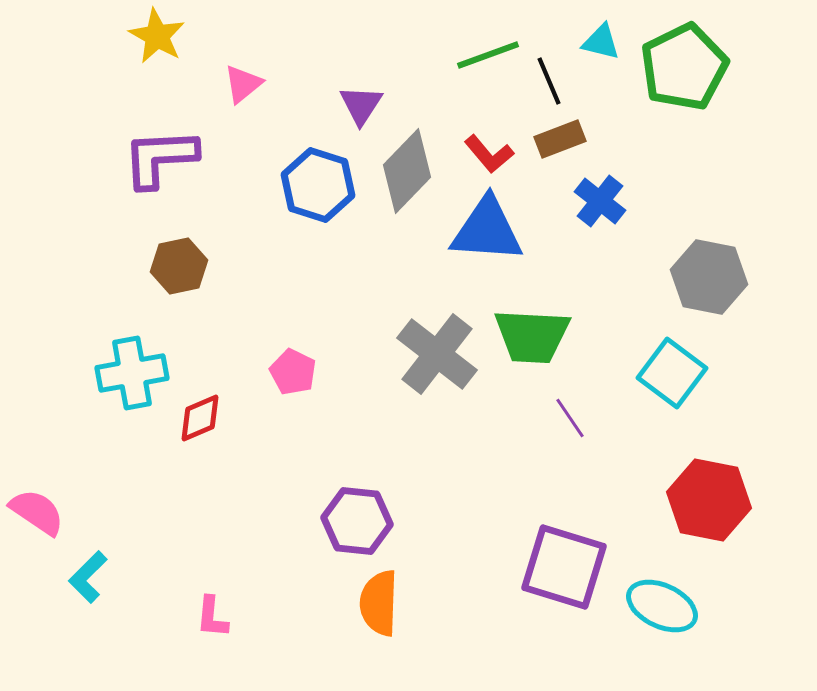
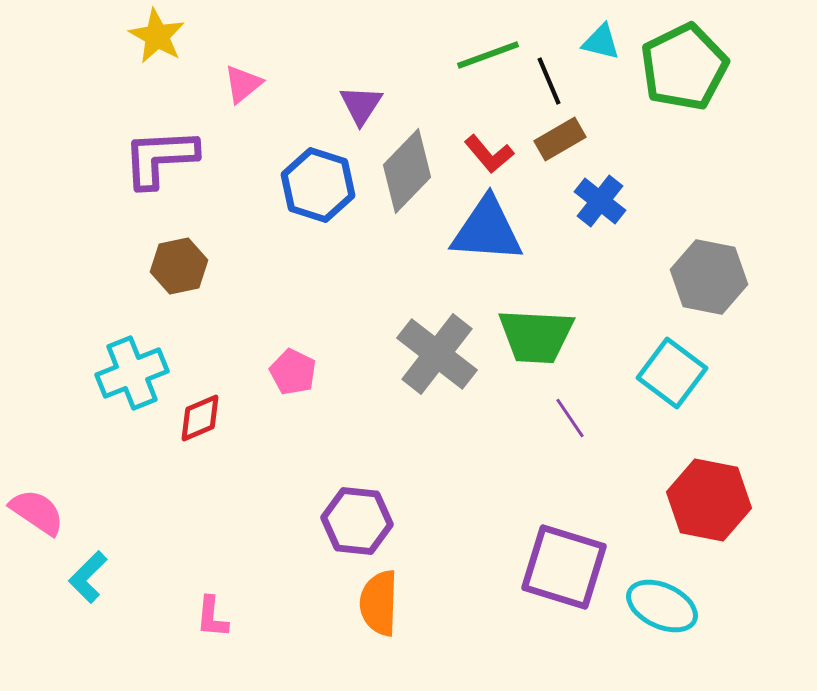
brown rectangle: rotated 9 degrees counterclockwise
green trapezoid: moved 4 px right
cyan cross: rotated 12 degrees counterclockwise
